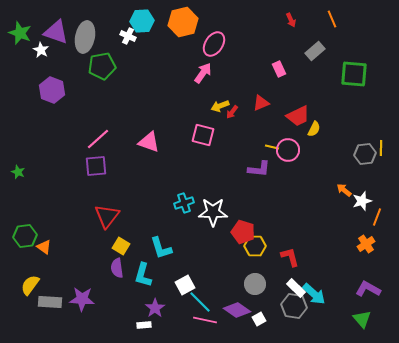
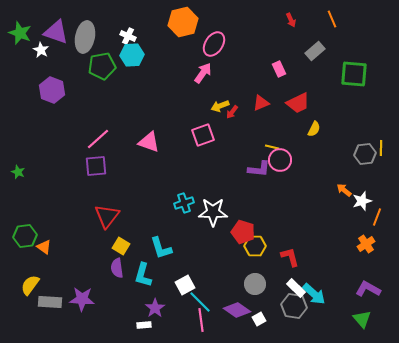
cyan hexagon at (142, 21): moved 10 px left, 34 px down
red trapezoid at (298, 116): moved 13 px up
pink square at (203, 135): rotated 35 degrees counterclockwise
pink circle at (288, 150): moved 8 px left, 10 px down
pink line at (205, 320): moved 4 px left; rotated 70 degrees clockwise
